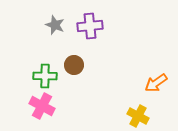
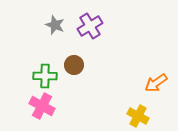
purple cross: rotated 25 degrees counterclockwise
